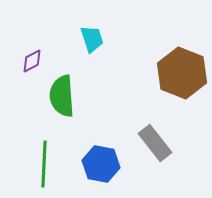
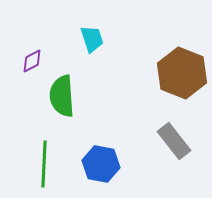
gray rectangle: moved 19 px right, 2 px up
